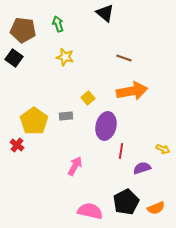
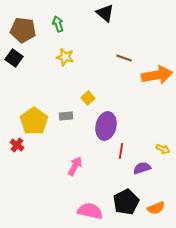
orange arrow: moved 25 px right, 16 px up
